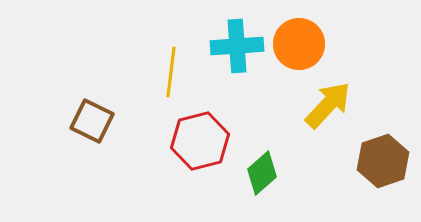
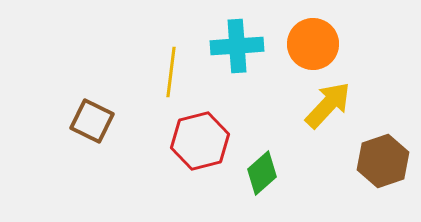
orange circle: moved 14 px right
